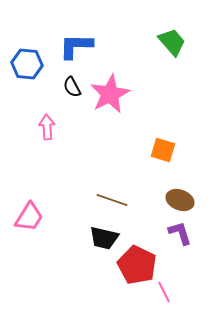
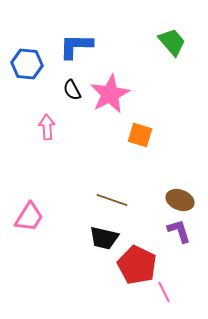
black semicircle: moved 3 px down
orange square: moved 23 px left, 15 px up
purple L-shape: moved 1 px left, 2 px up
